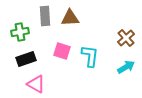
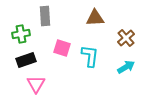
brown triangle: moved 25 px right
green cross: moved 1 px right, 2 px down
pink square: moved 3 px up
black rectangle: moved 1 px down
pink triangle: rotated 30 degrees clockwise
